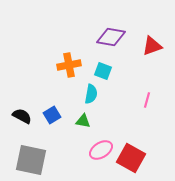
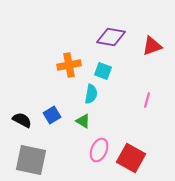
black semicircle: moved 4 px down
green triangle: rotated 21 degrees clockwise
pink ellipse: moved 2 px left; rotated 35 degrees counterclockwise
